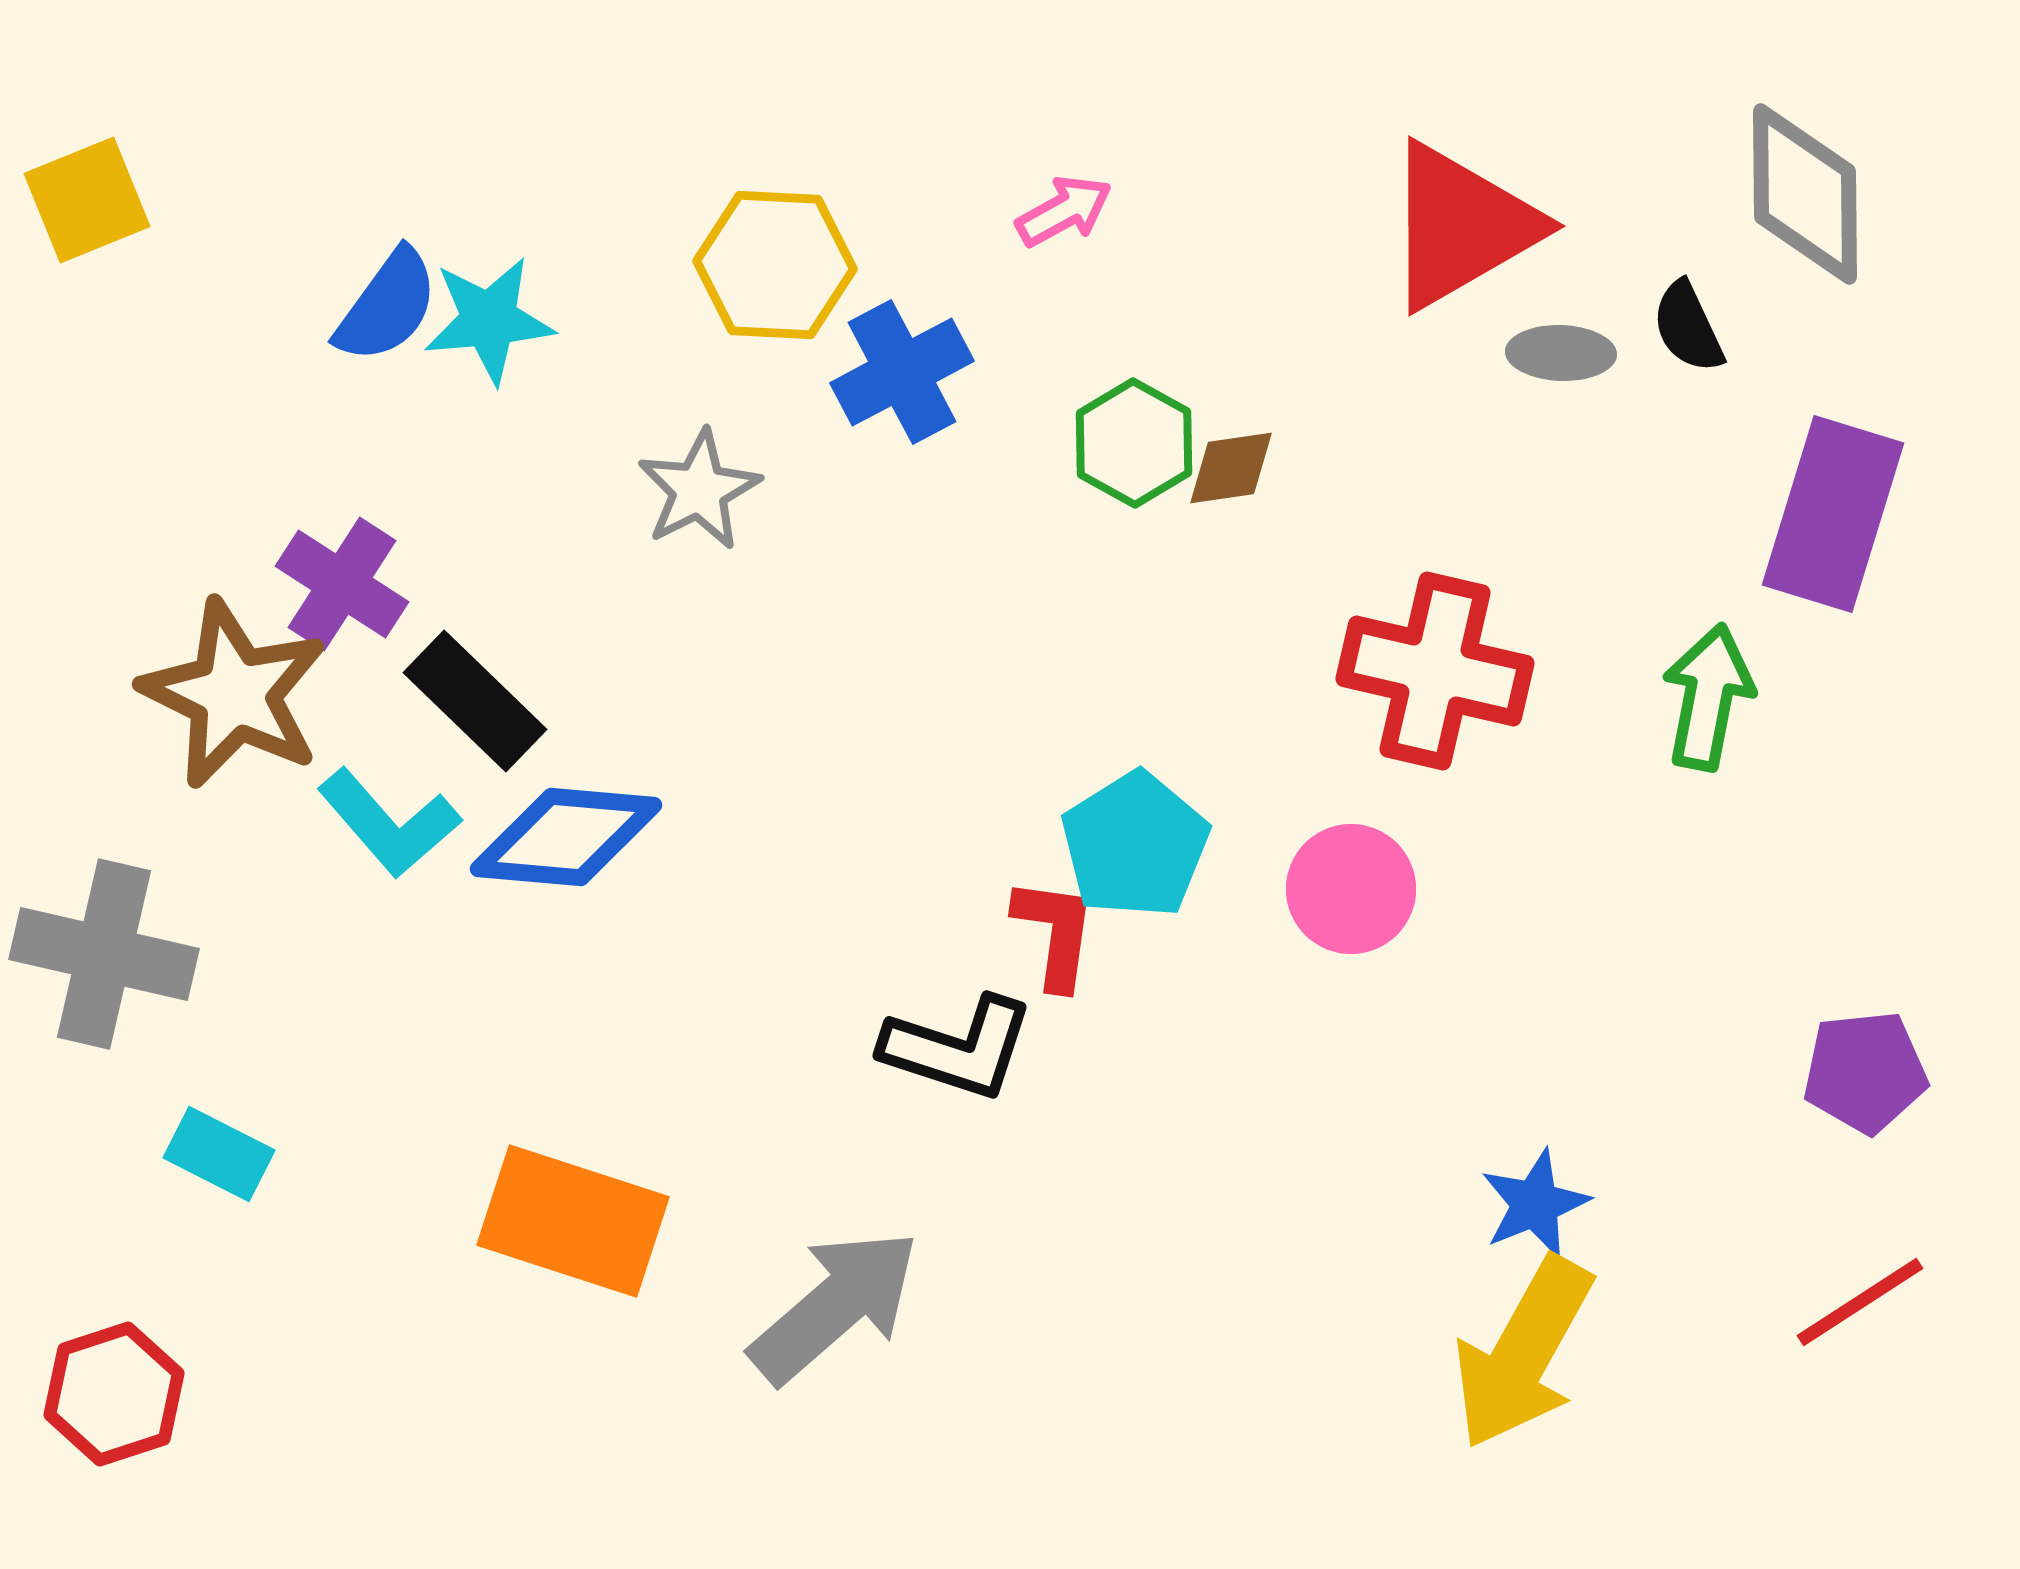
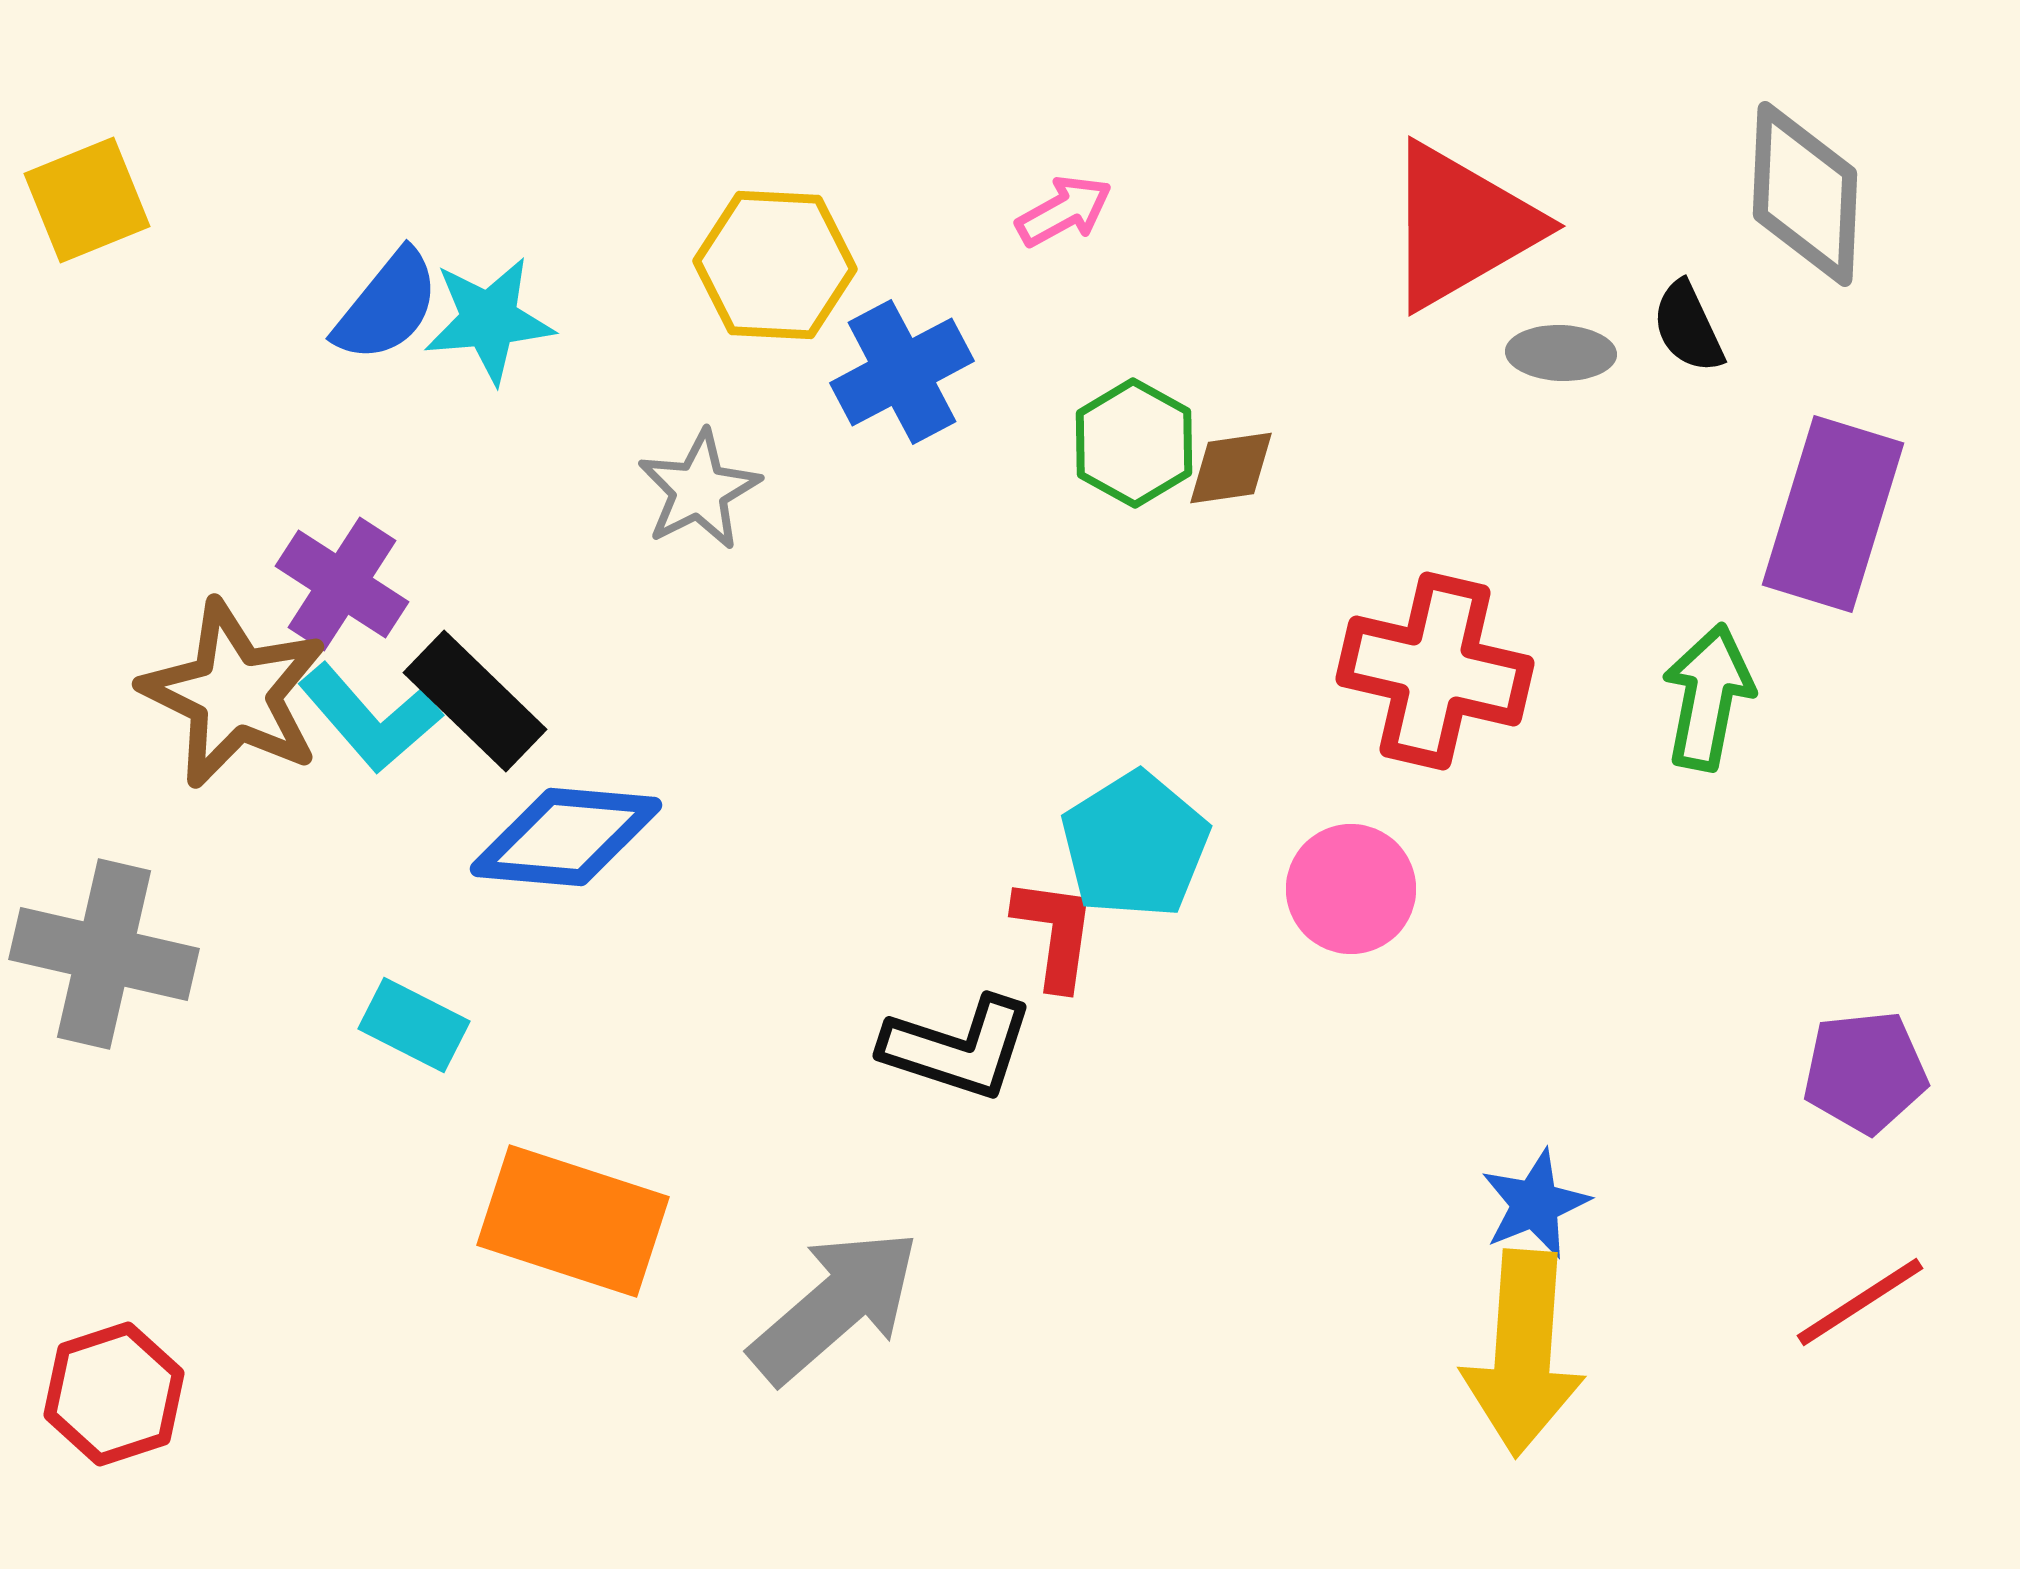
gray diamond: rotated 3 degrees clockwise
blue semicircle: rotated 3 degrees clockwise
cyan L-shape: moved 19 px left, 105 px up
cyan rectangle: moved 195 px right, 129 px up
yellow arrow: rotated 25 degrees counterclockwise
